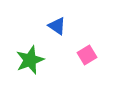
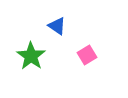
green star: moved 1 px right, 4 px up; rotated 16 degrees counterclockwise
